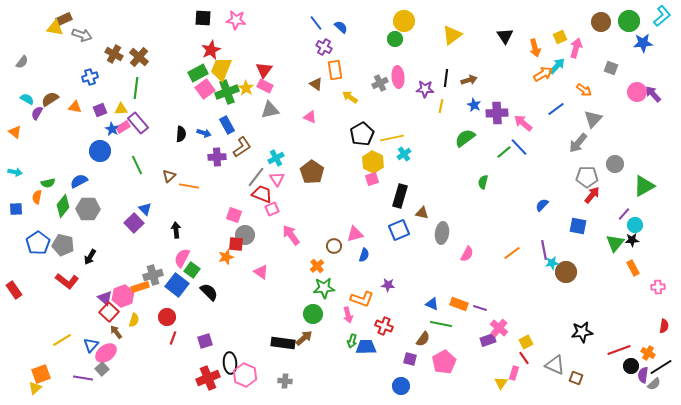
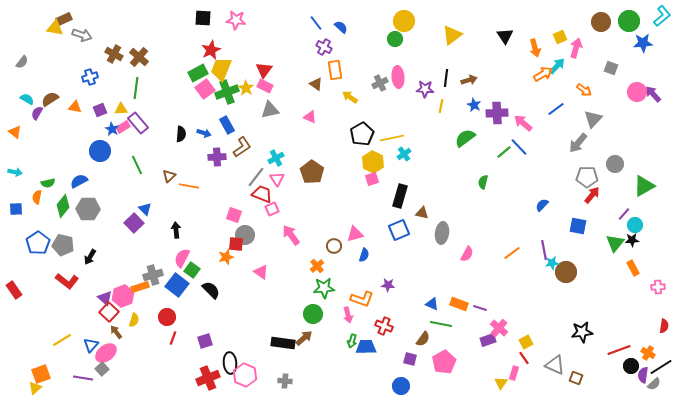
black semicircle at (209, 292): moved 2 px right, 2 px up
